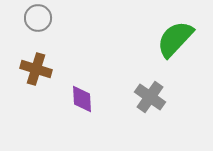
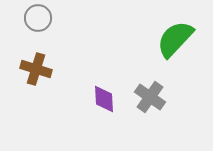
purple diamond: moved 22 px right
